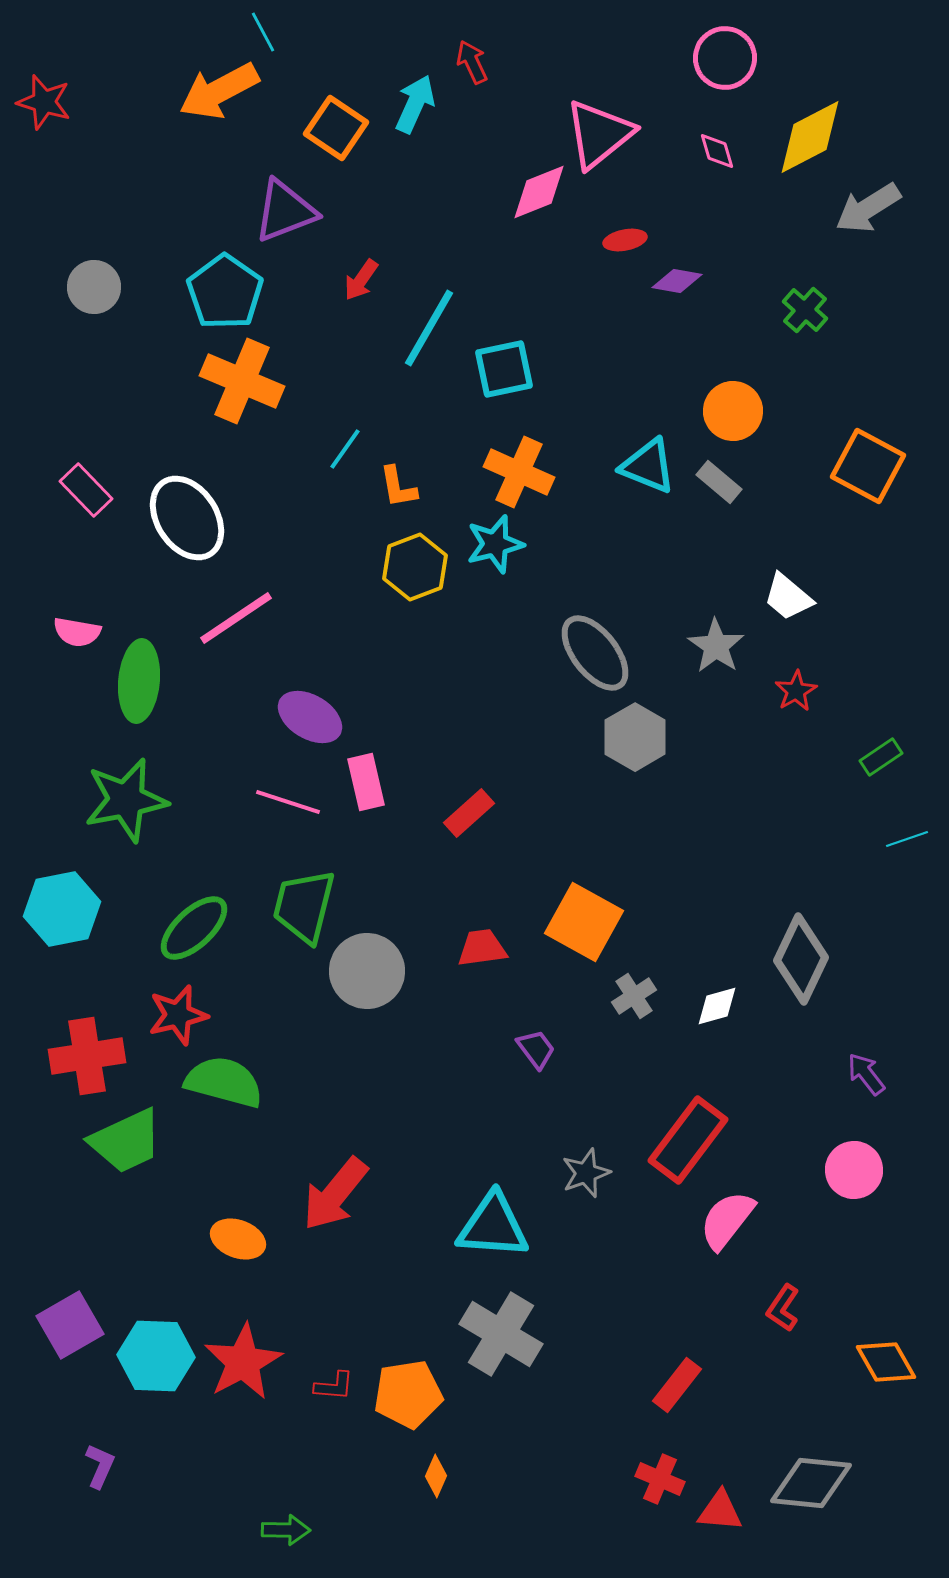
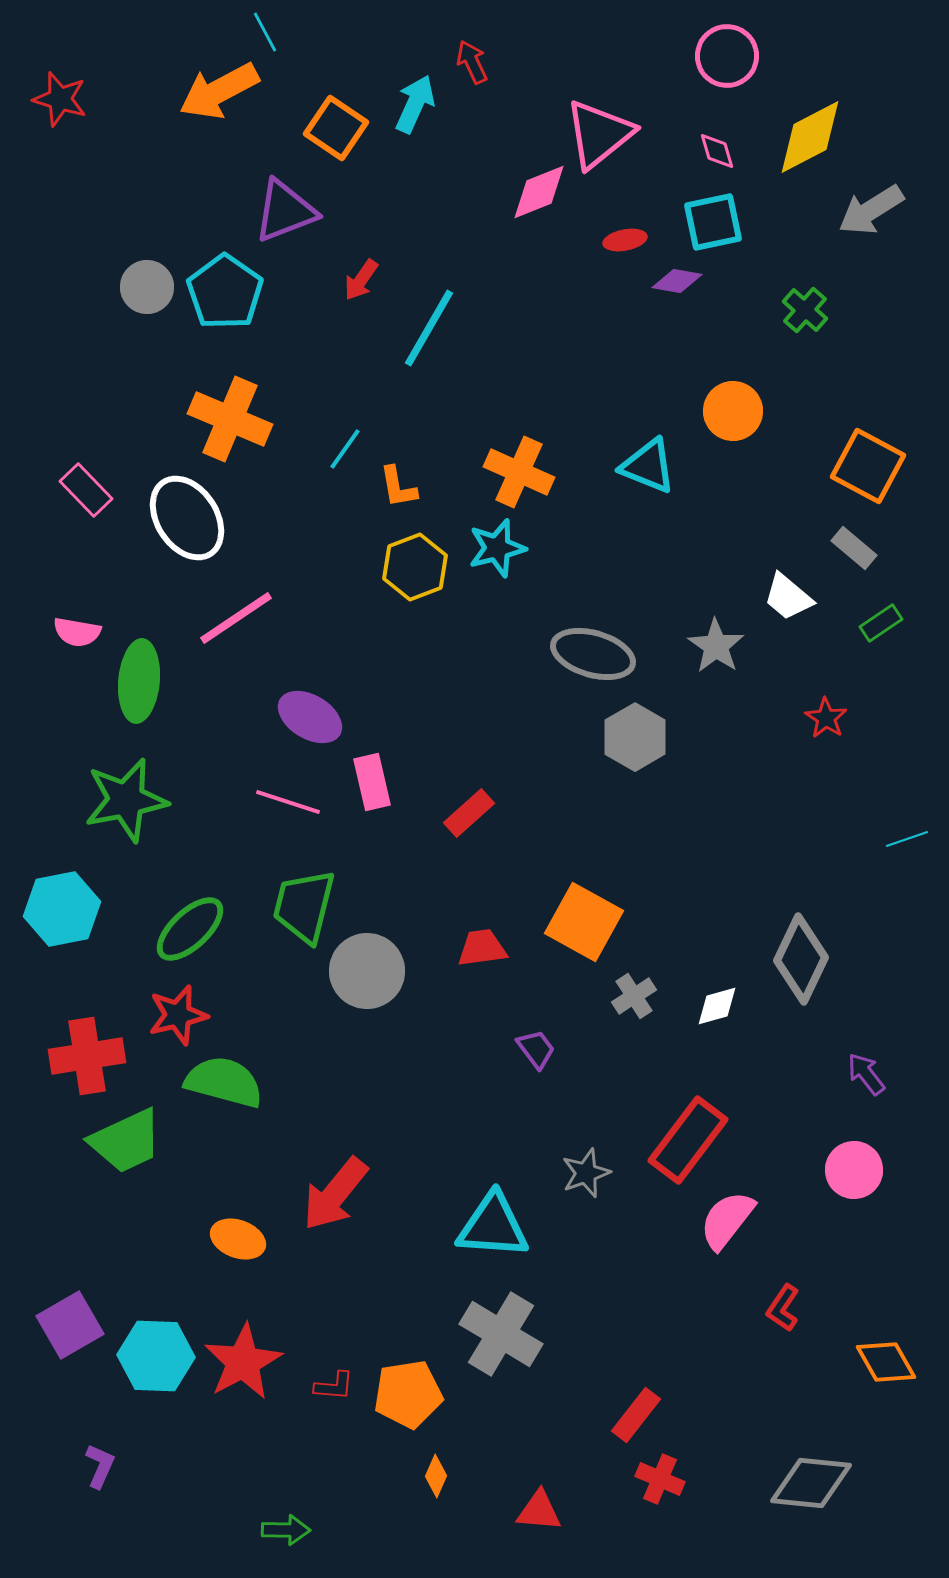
cyan line at (263, 32): moved 2 px right
pink circle at (725, 58): moved 2 px right, 2 px up
red star at (44, 102): moved 16 px right, 3 px up
gray arrow at (868, 208): moved 3 px right, 2 px down
gray circle at (94, 287): moved 53 px right
cyan square at (504, 369): moved 209 px right, 147 px up
orange cross at (242, 381): moved 12 px left, 38 px down
gray rectangle at (719, 482): moved 135 px right, 66 px down
cyan star at (495, 544): moved 2 px right, 4 px down
gray ellipse at (595, 653): moved 2 px left, 1 px down; rotated 36 degrees counterclockwise
red star at (796, 691): moved 30 px right, 27 px down; rotated 9 degrees counterclockwise
green rectangle at (881, 757): moved 134 px up
pink rectangle at (366, 782): moved 6 px right
green ellipse at (194, 928): moved 4 px left, 1 px down
red rectangle at (677, 1385): moved 41 px left, 30 px down
red triangle at (720, 1511): moved 181 px left
